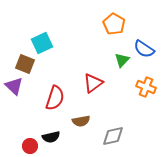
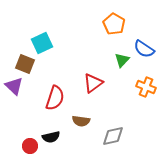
brown semicircle: rotated 18 degrees clockwise
